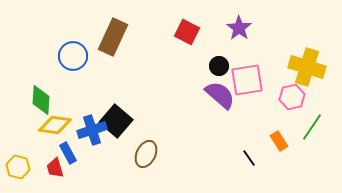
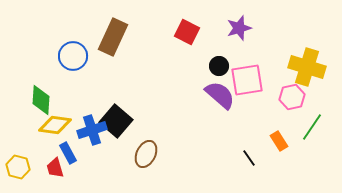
purple star: rotated 20 degrees clockwise
